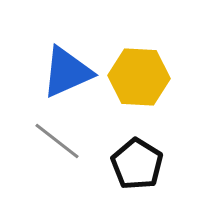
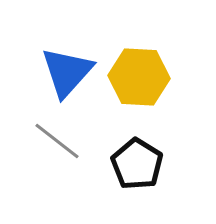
blue triangle: rotated 24 degrees counterclockwise
